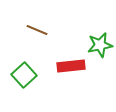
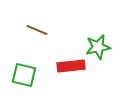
green star: moved 2 px left, 2 px down
green square: rotated 35 degrees counterclockwise
